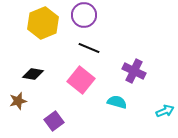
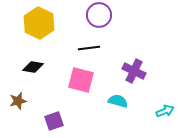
purple circle: moved 15 px right
yellow hexagon: moved 4 px left; rotated 12 degrees counterclockwise
black line: rotated 30 degrees counterclockwise
black diamond: moved 7 px up
pink square: rotated 24 degrees counterclockwise
cyan semicircle: moved 1 px right, 1 px up
purple square: rotated 18 degrees clockwise
